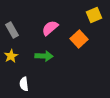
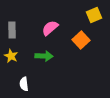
gray rectangle: rotated 28 degrees clockwise
orange square: moved 2 px right, 1 px down
yellow star: rotated 16 degrees counterclockwise
